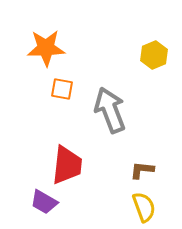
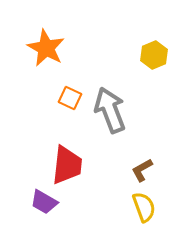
orange star: rotated 30 degrees clockwise
orange square: moved 8 px right, 9 px down; rotated 15 degrees clockwise
brown L-shape: rotated 35 degrees counterclockwise
